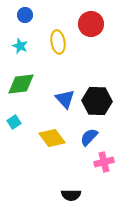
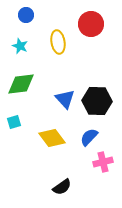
blue circle: moved 1 px right
cyan square: rotated 16 degrees clockwise
pink cross: moved 1 px left
black semicircle: moved 9 px left, 8 px up; rotated 36 degrees counterclockwise
